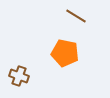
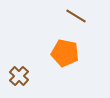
brown cross: rotated 24 degrees clockwise
